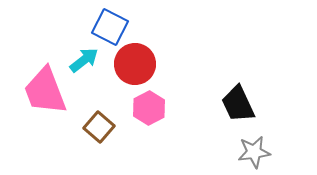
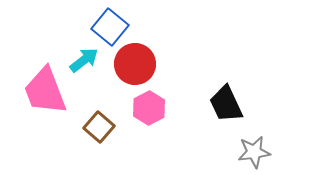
blue square: rotated 12 degrees clockwise
black trapezoid: moved 12 px left
